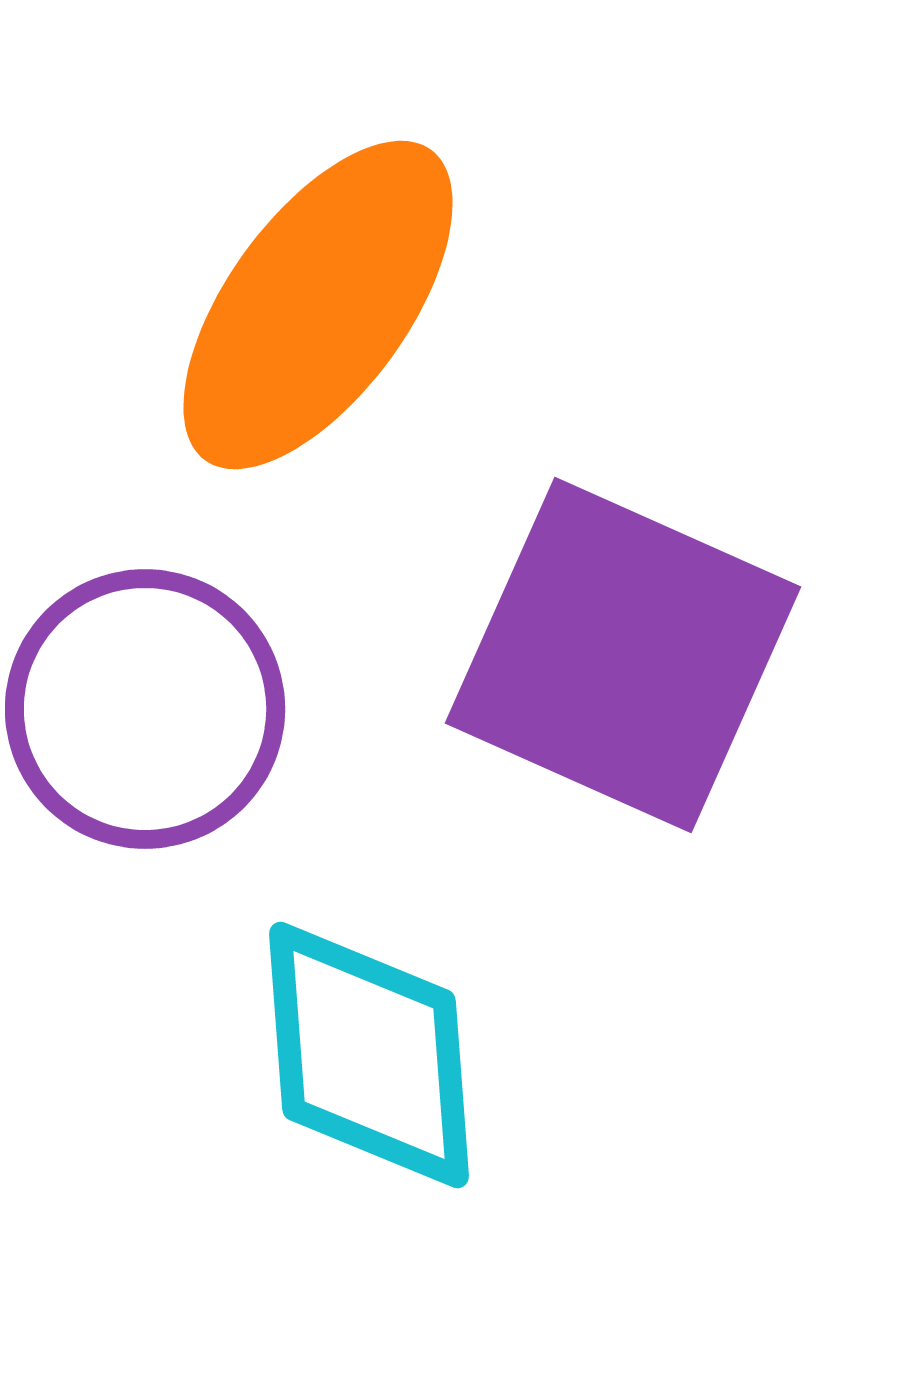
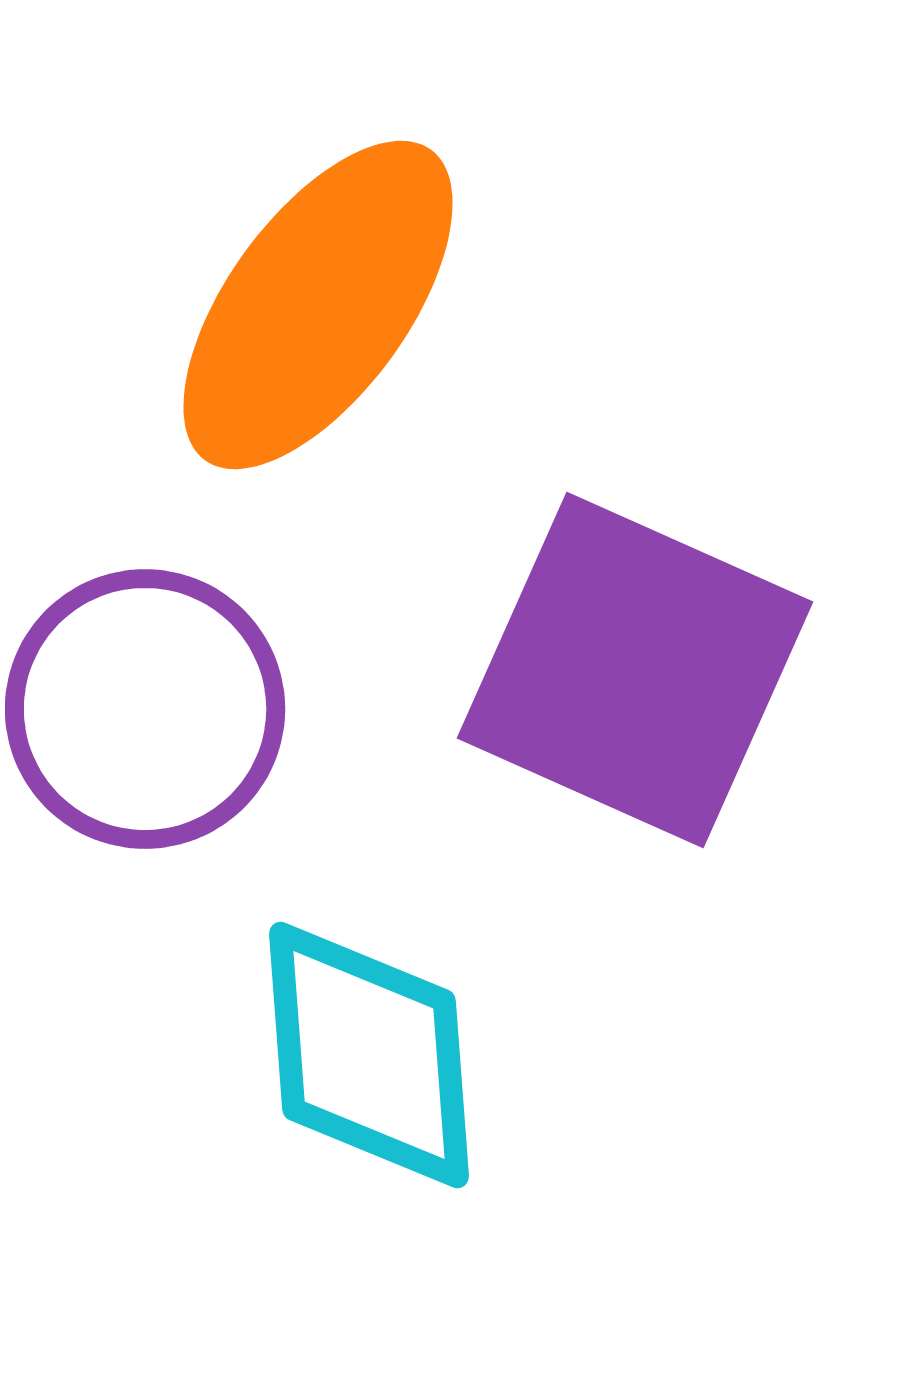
purple square: moved 12 px right, 15 px down
